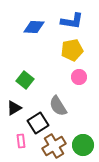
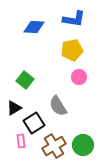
blue L-shape: moved 2 px right, 2 px up
black square: moved 4 px left
